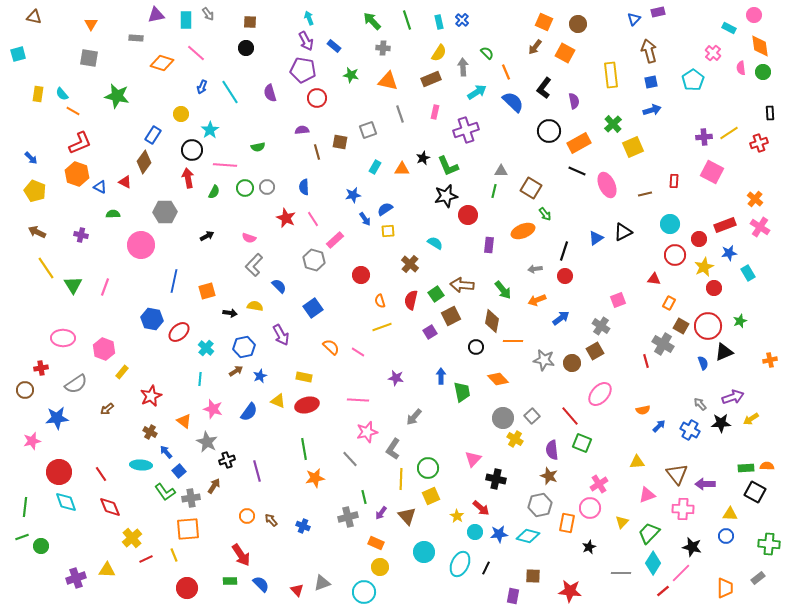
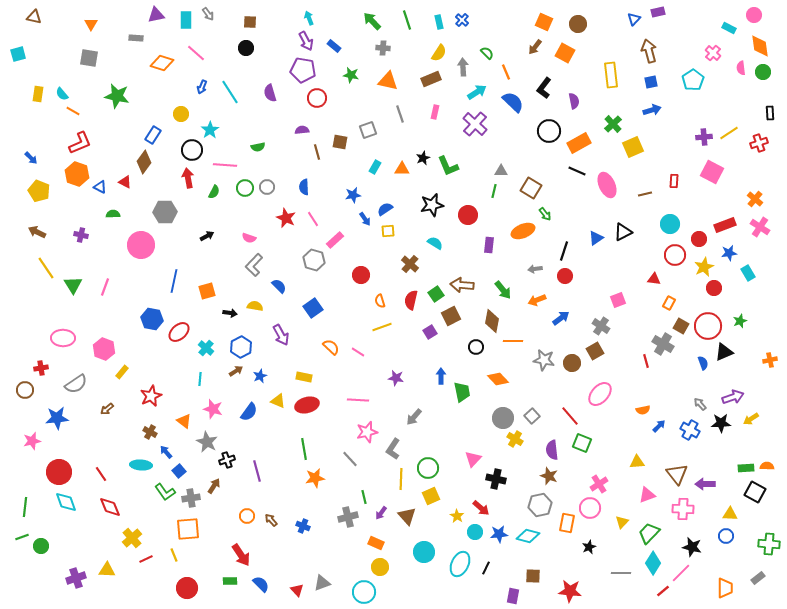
purple cross at (466, 130): moved 9 px right, 6 px up; rotated 30 degrees counterclockwise
yellow pentagon at (35, 191): moved 4 px right
black star at (446, 196): moved 14 px left, 9 px down
blue hexagon at (244, 347): moved 3 px left; rotated 15 degrees counterclockwise
